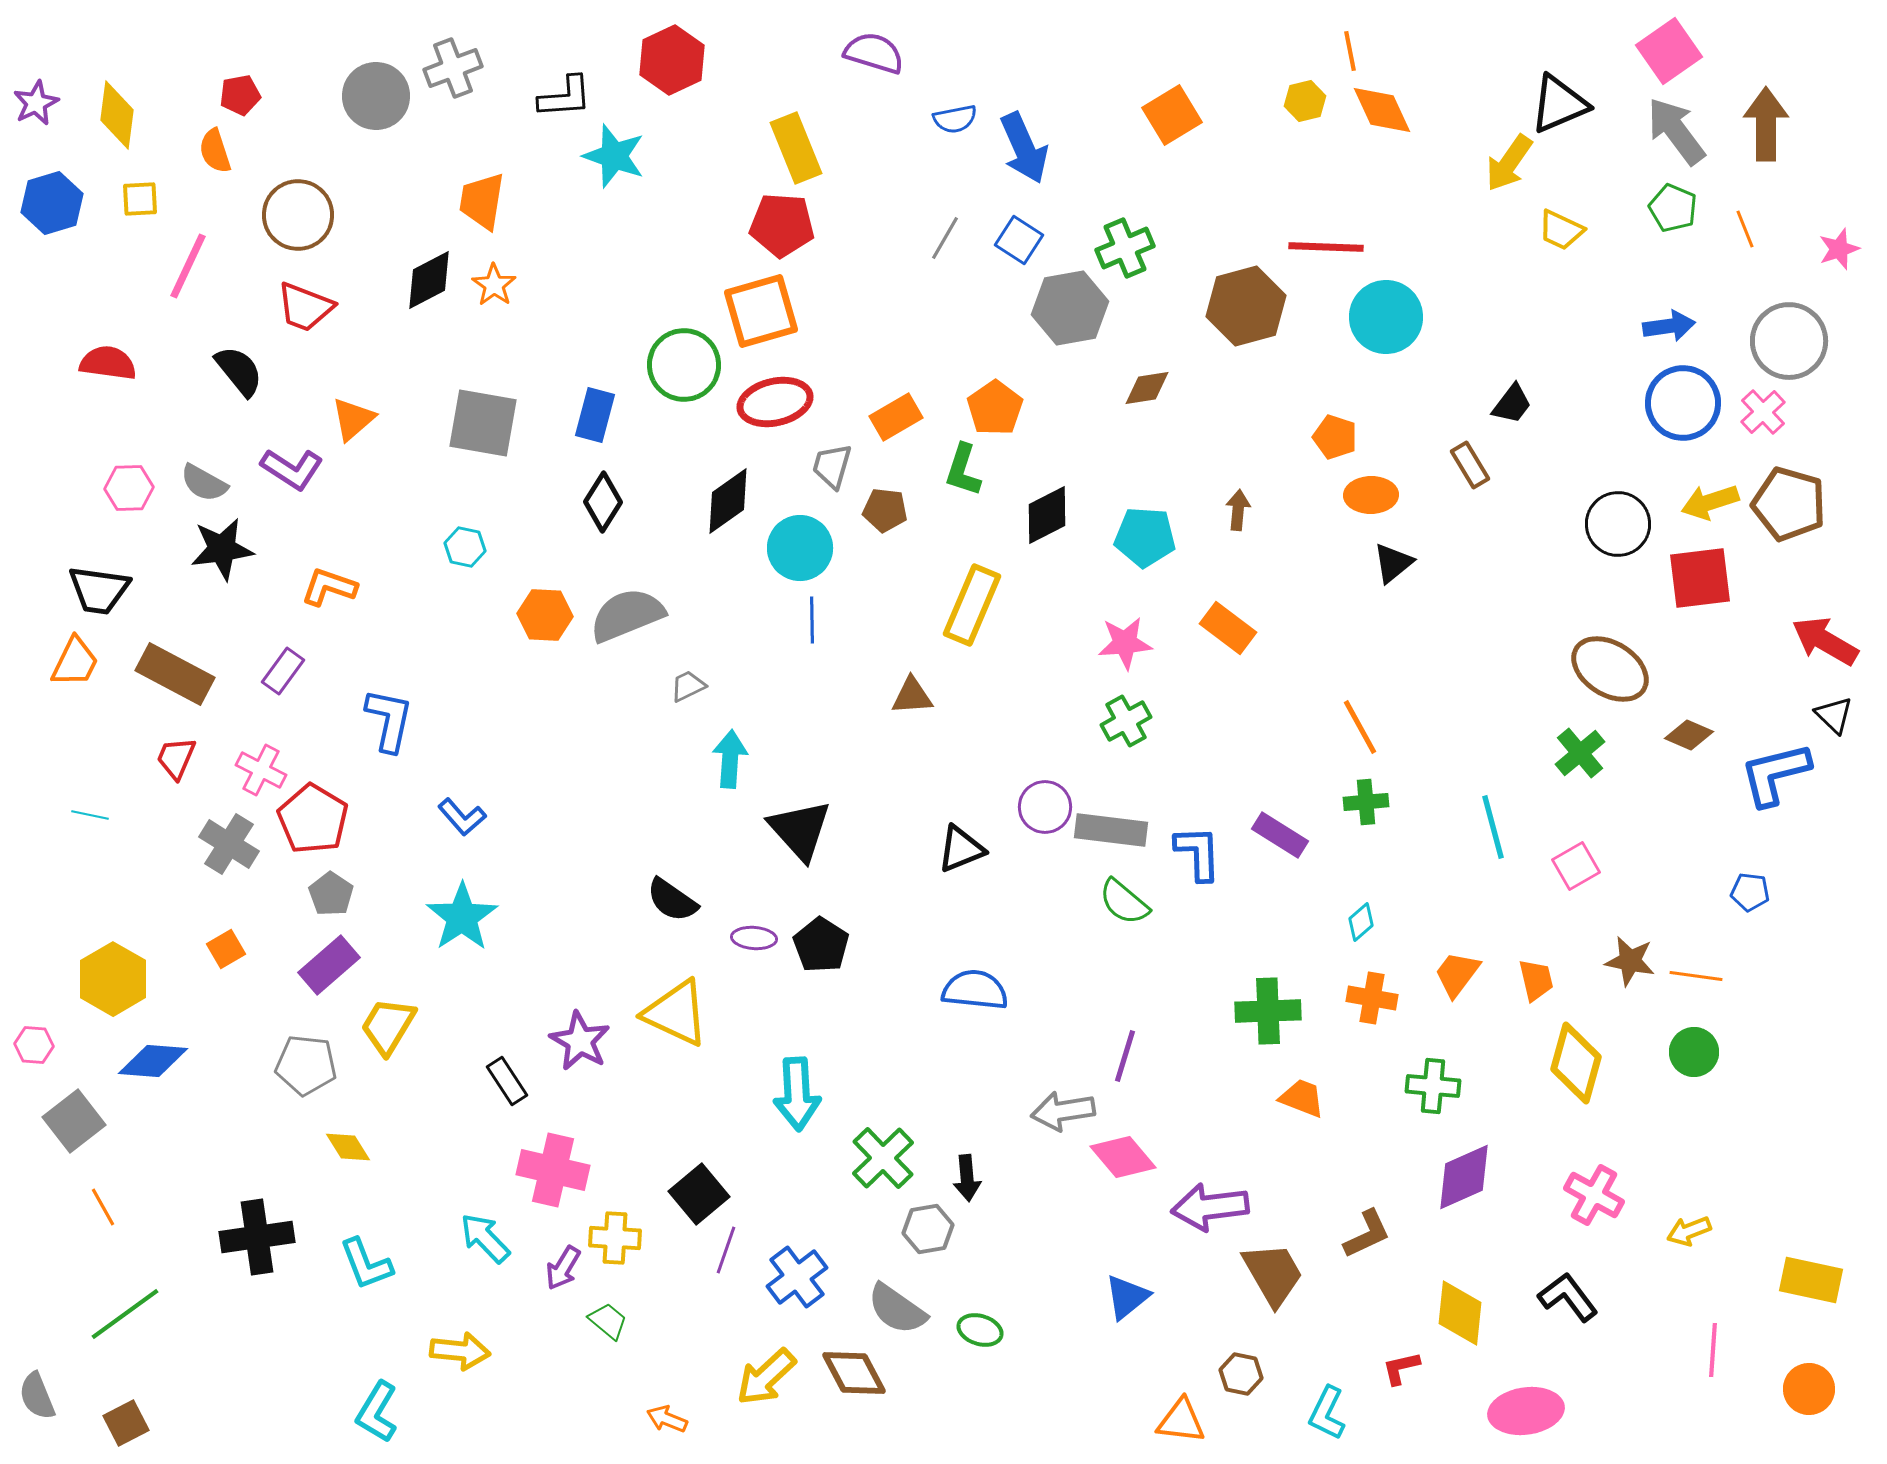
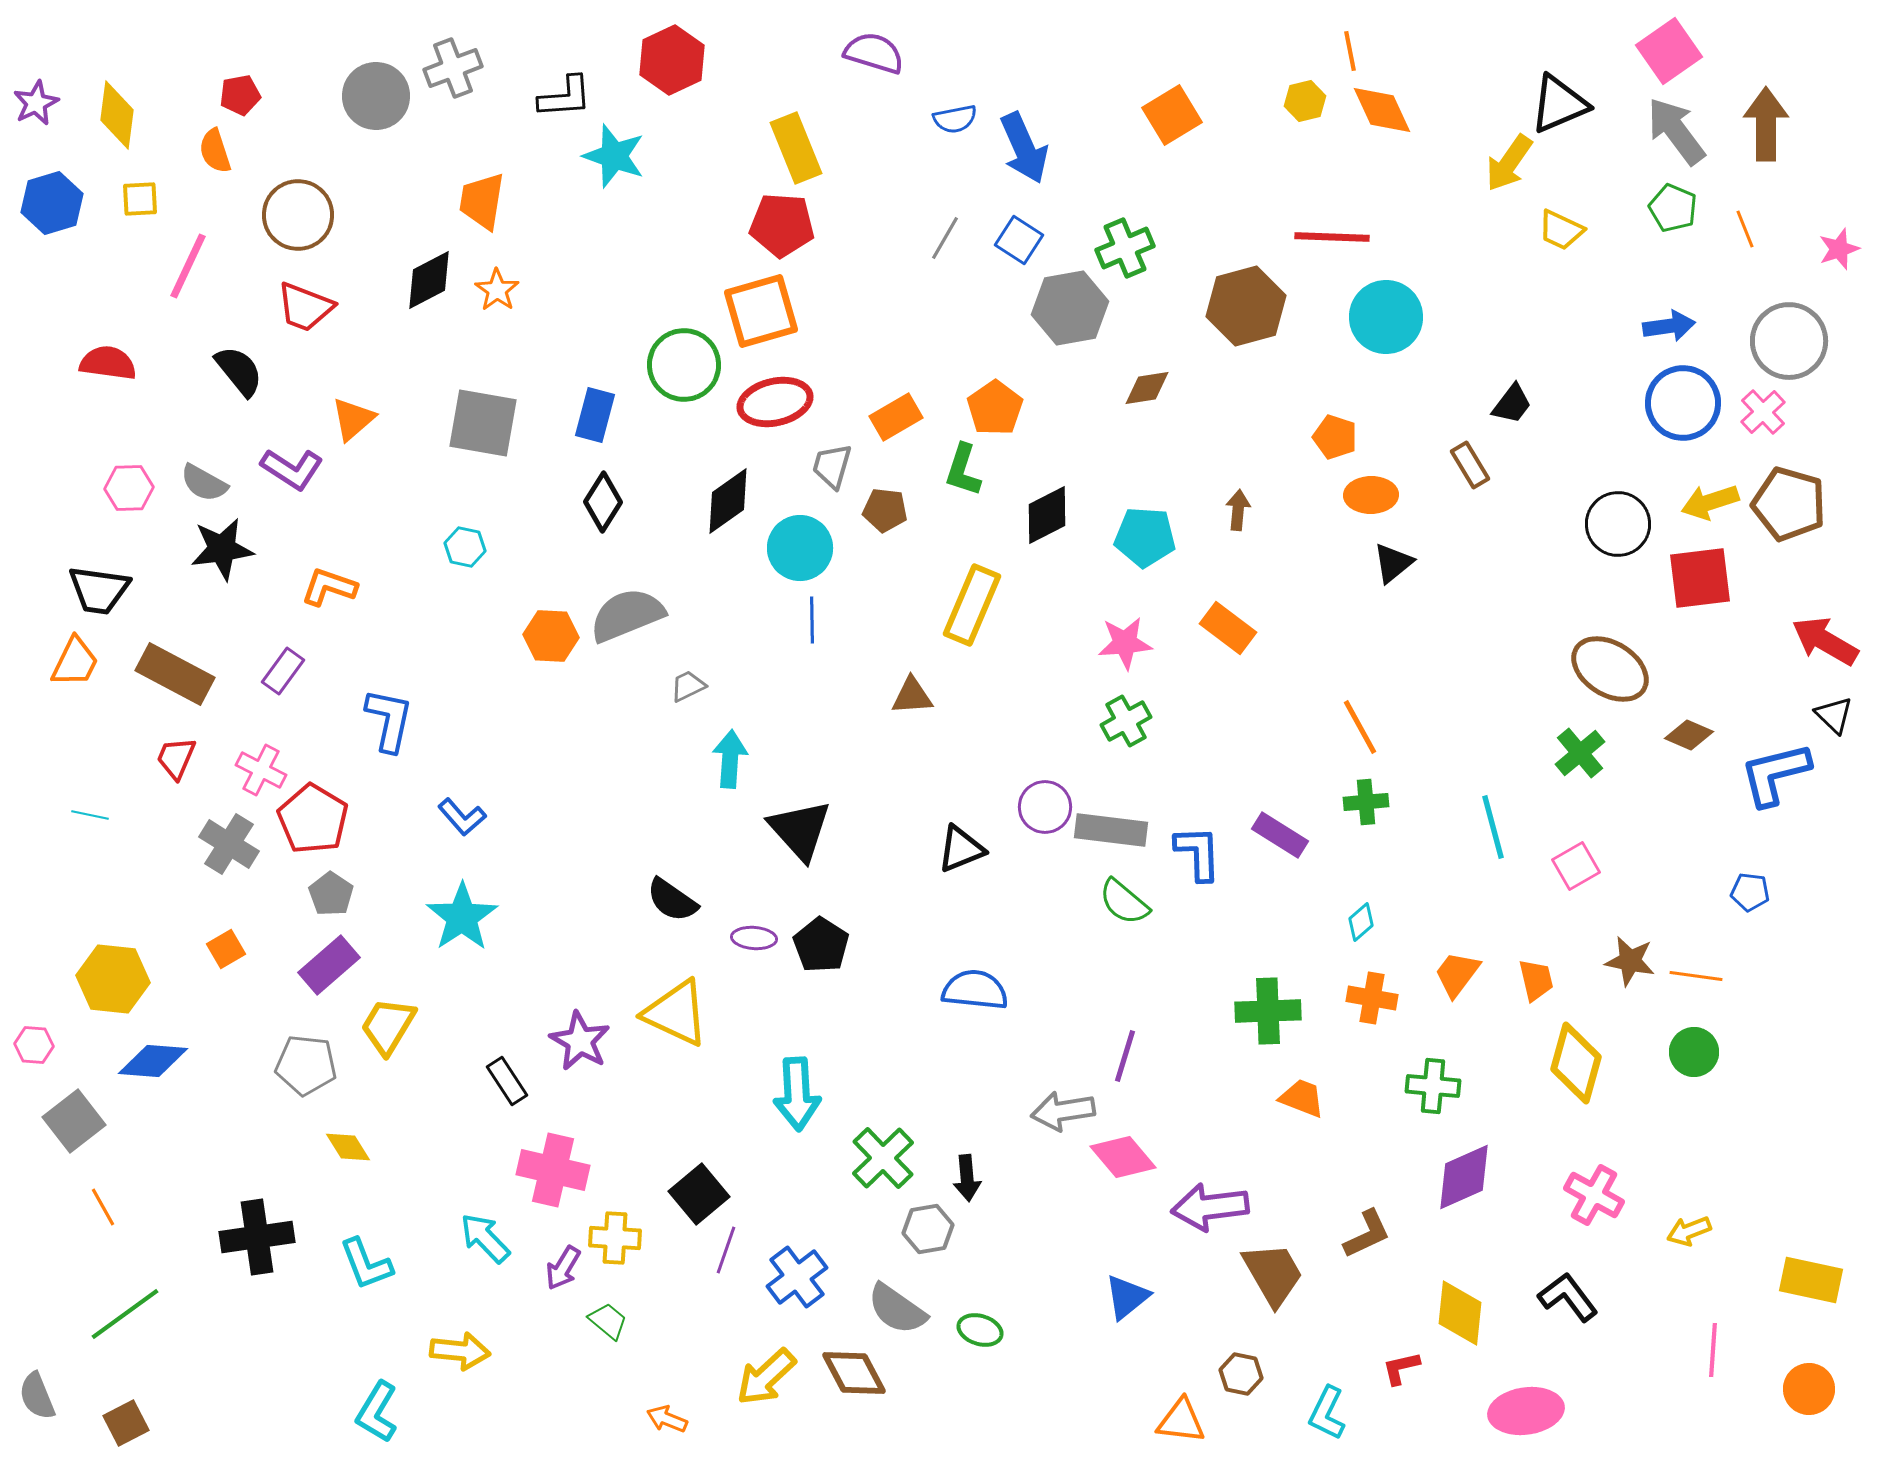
red line at (1326, 247): moved 6 px right, 10 px up
orange star at (494, 285): moved 3 px right, 5 px down
orange hexagon at (545, 615): moved 6 px right, 21 px down
yellow hexagon at (113, 979): rotated 24 degrees counterclockwise
